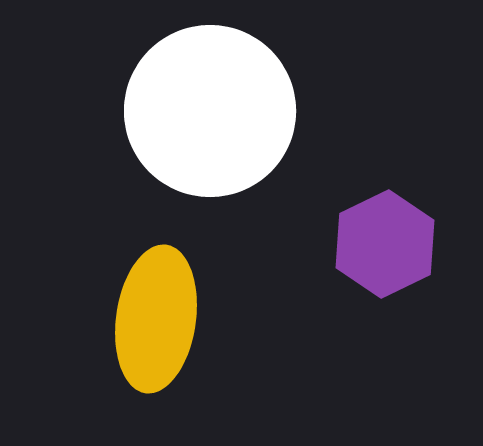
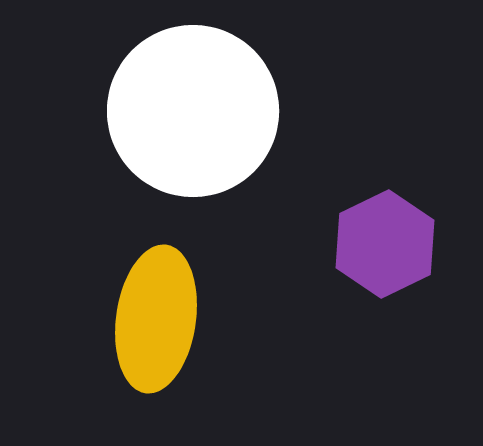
white circle: moved 17 px left
